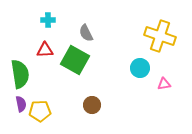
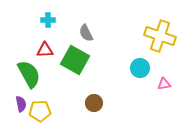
green semicircle: moved 9 px right; rotated 20 degrees counterclockwise
brown circle: moved 2 px right, 2 px up
